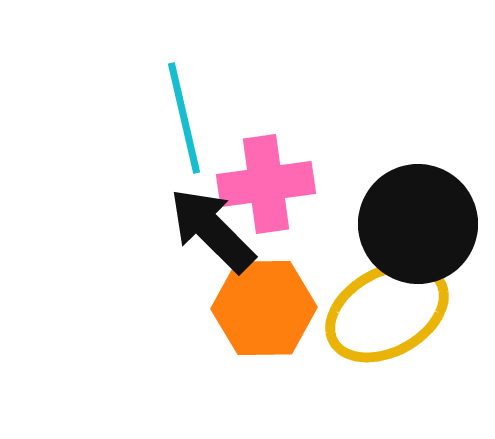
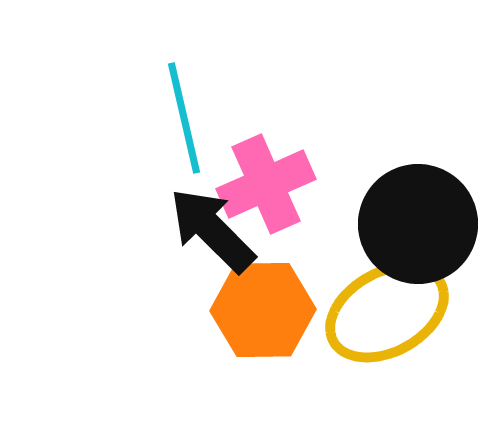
pink cross: rotated 16 degrees counterclockwise
orange hexagon: moved 1 px left, 2 px down
